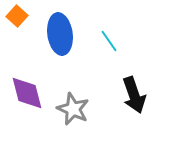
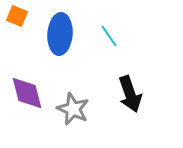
orange square: rotated 20 degrees counterclockwise
blue ellipse: rotated 12 degrees clockwise
cyan line: moved 5 px up
black arrow: moved 4 px left, 1 px up
